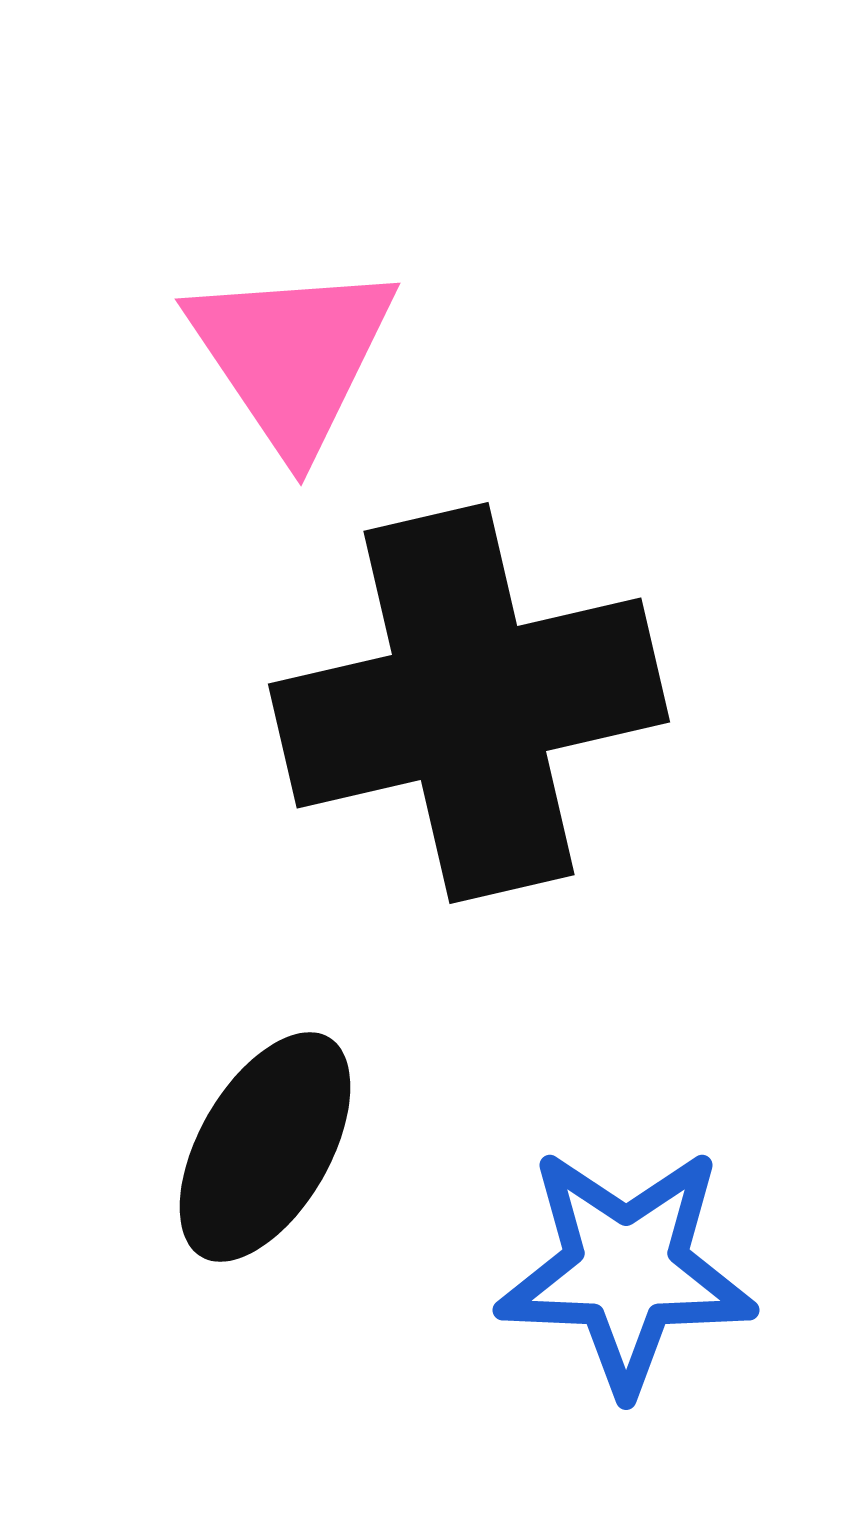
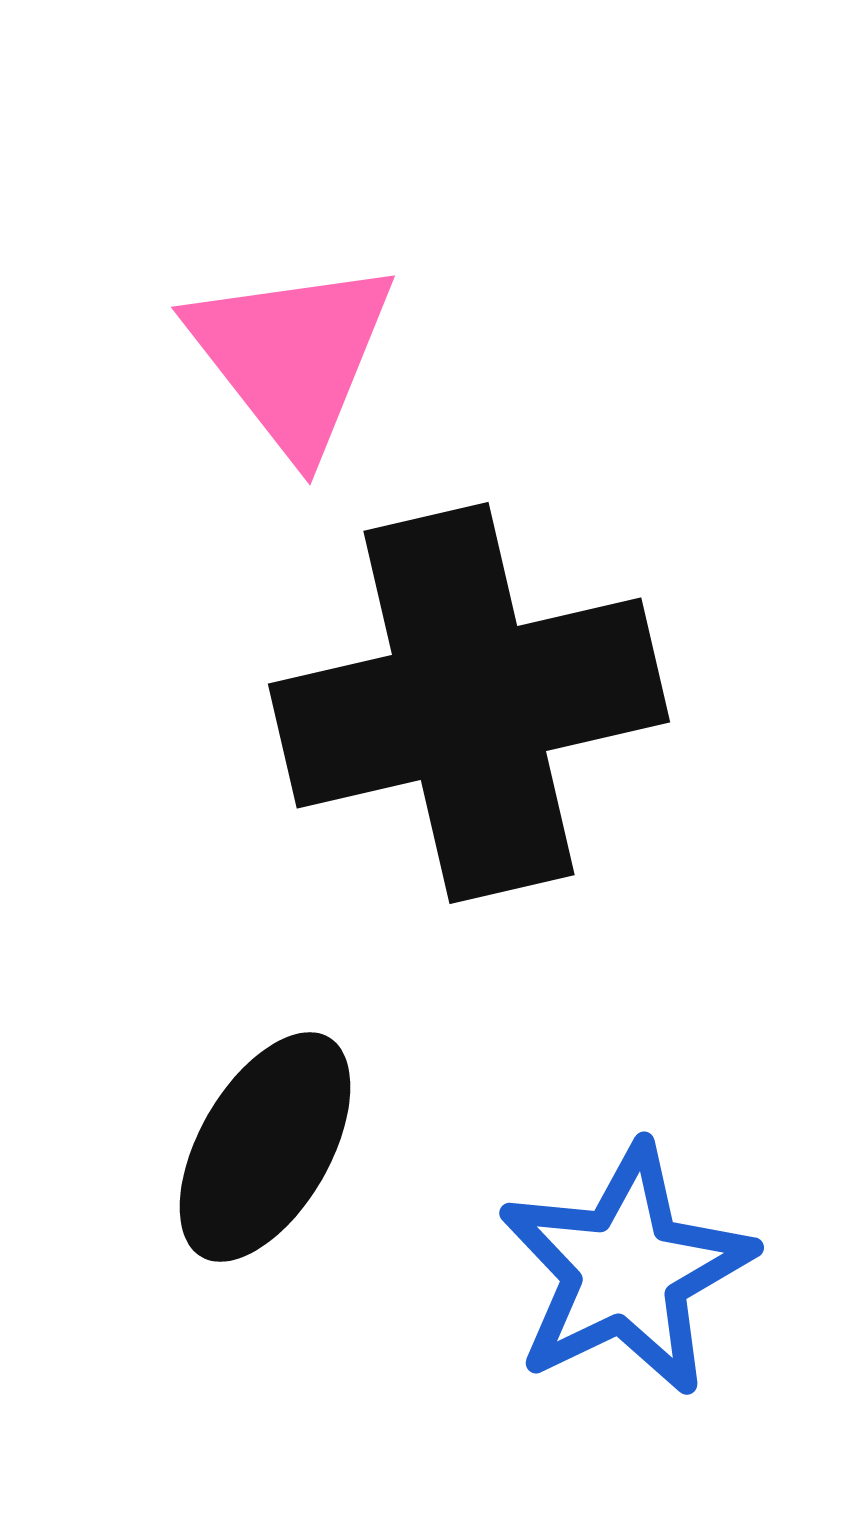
pink triangle: rotated 4 degrees counterclockwise
blue star: rotated 28 degrees counterclockwise
